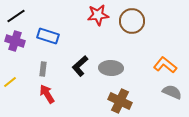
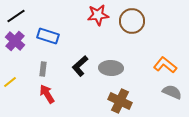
purple cross: rotated 24 degrees clockwise
